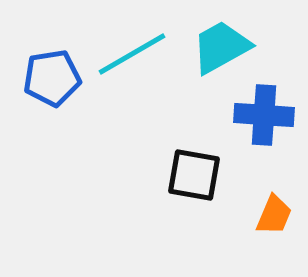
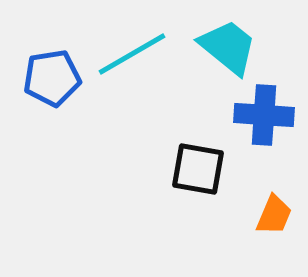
cyan trapezoid: moved 7 px right; rotated 68 degrees clockwise
black square: moved 4 px right, 6 px up
